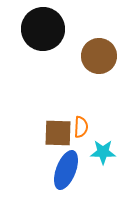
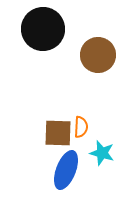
brown circle: moved 1 px left, 1 px up
cyan star: moved 1 px left, 1 px down; rotated 15 degrees clockwise
